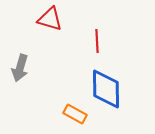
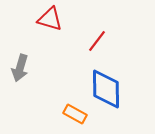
red line: rotated 40 degrees clockwise
